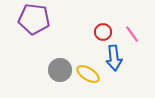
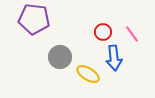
gray circle: moved 13 px up
